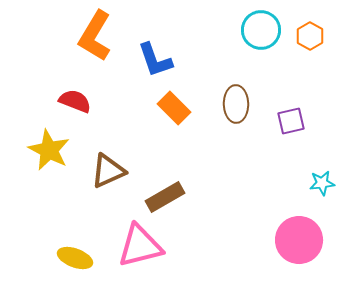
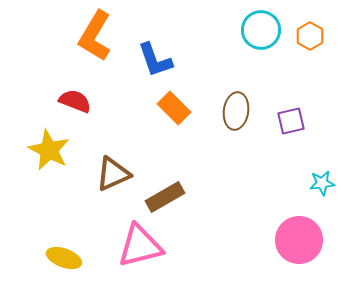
brown ellipse: moved 7 px down; rotated 9 degrees clockwise
brown triangle: moved 5 px right, 3 px down
yellow ellipse: moved 11 px left
